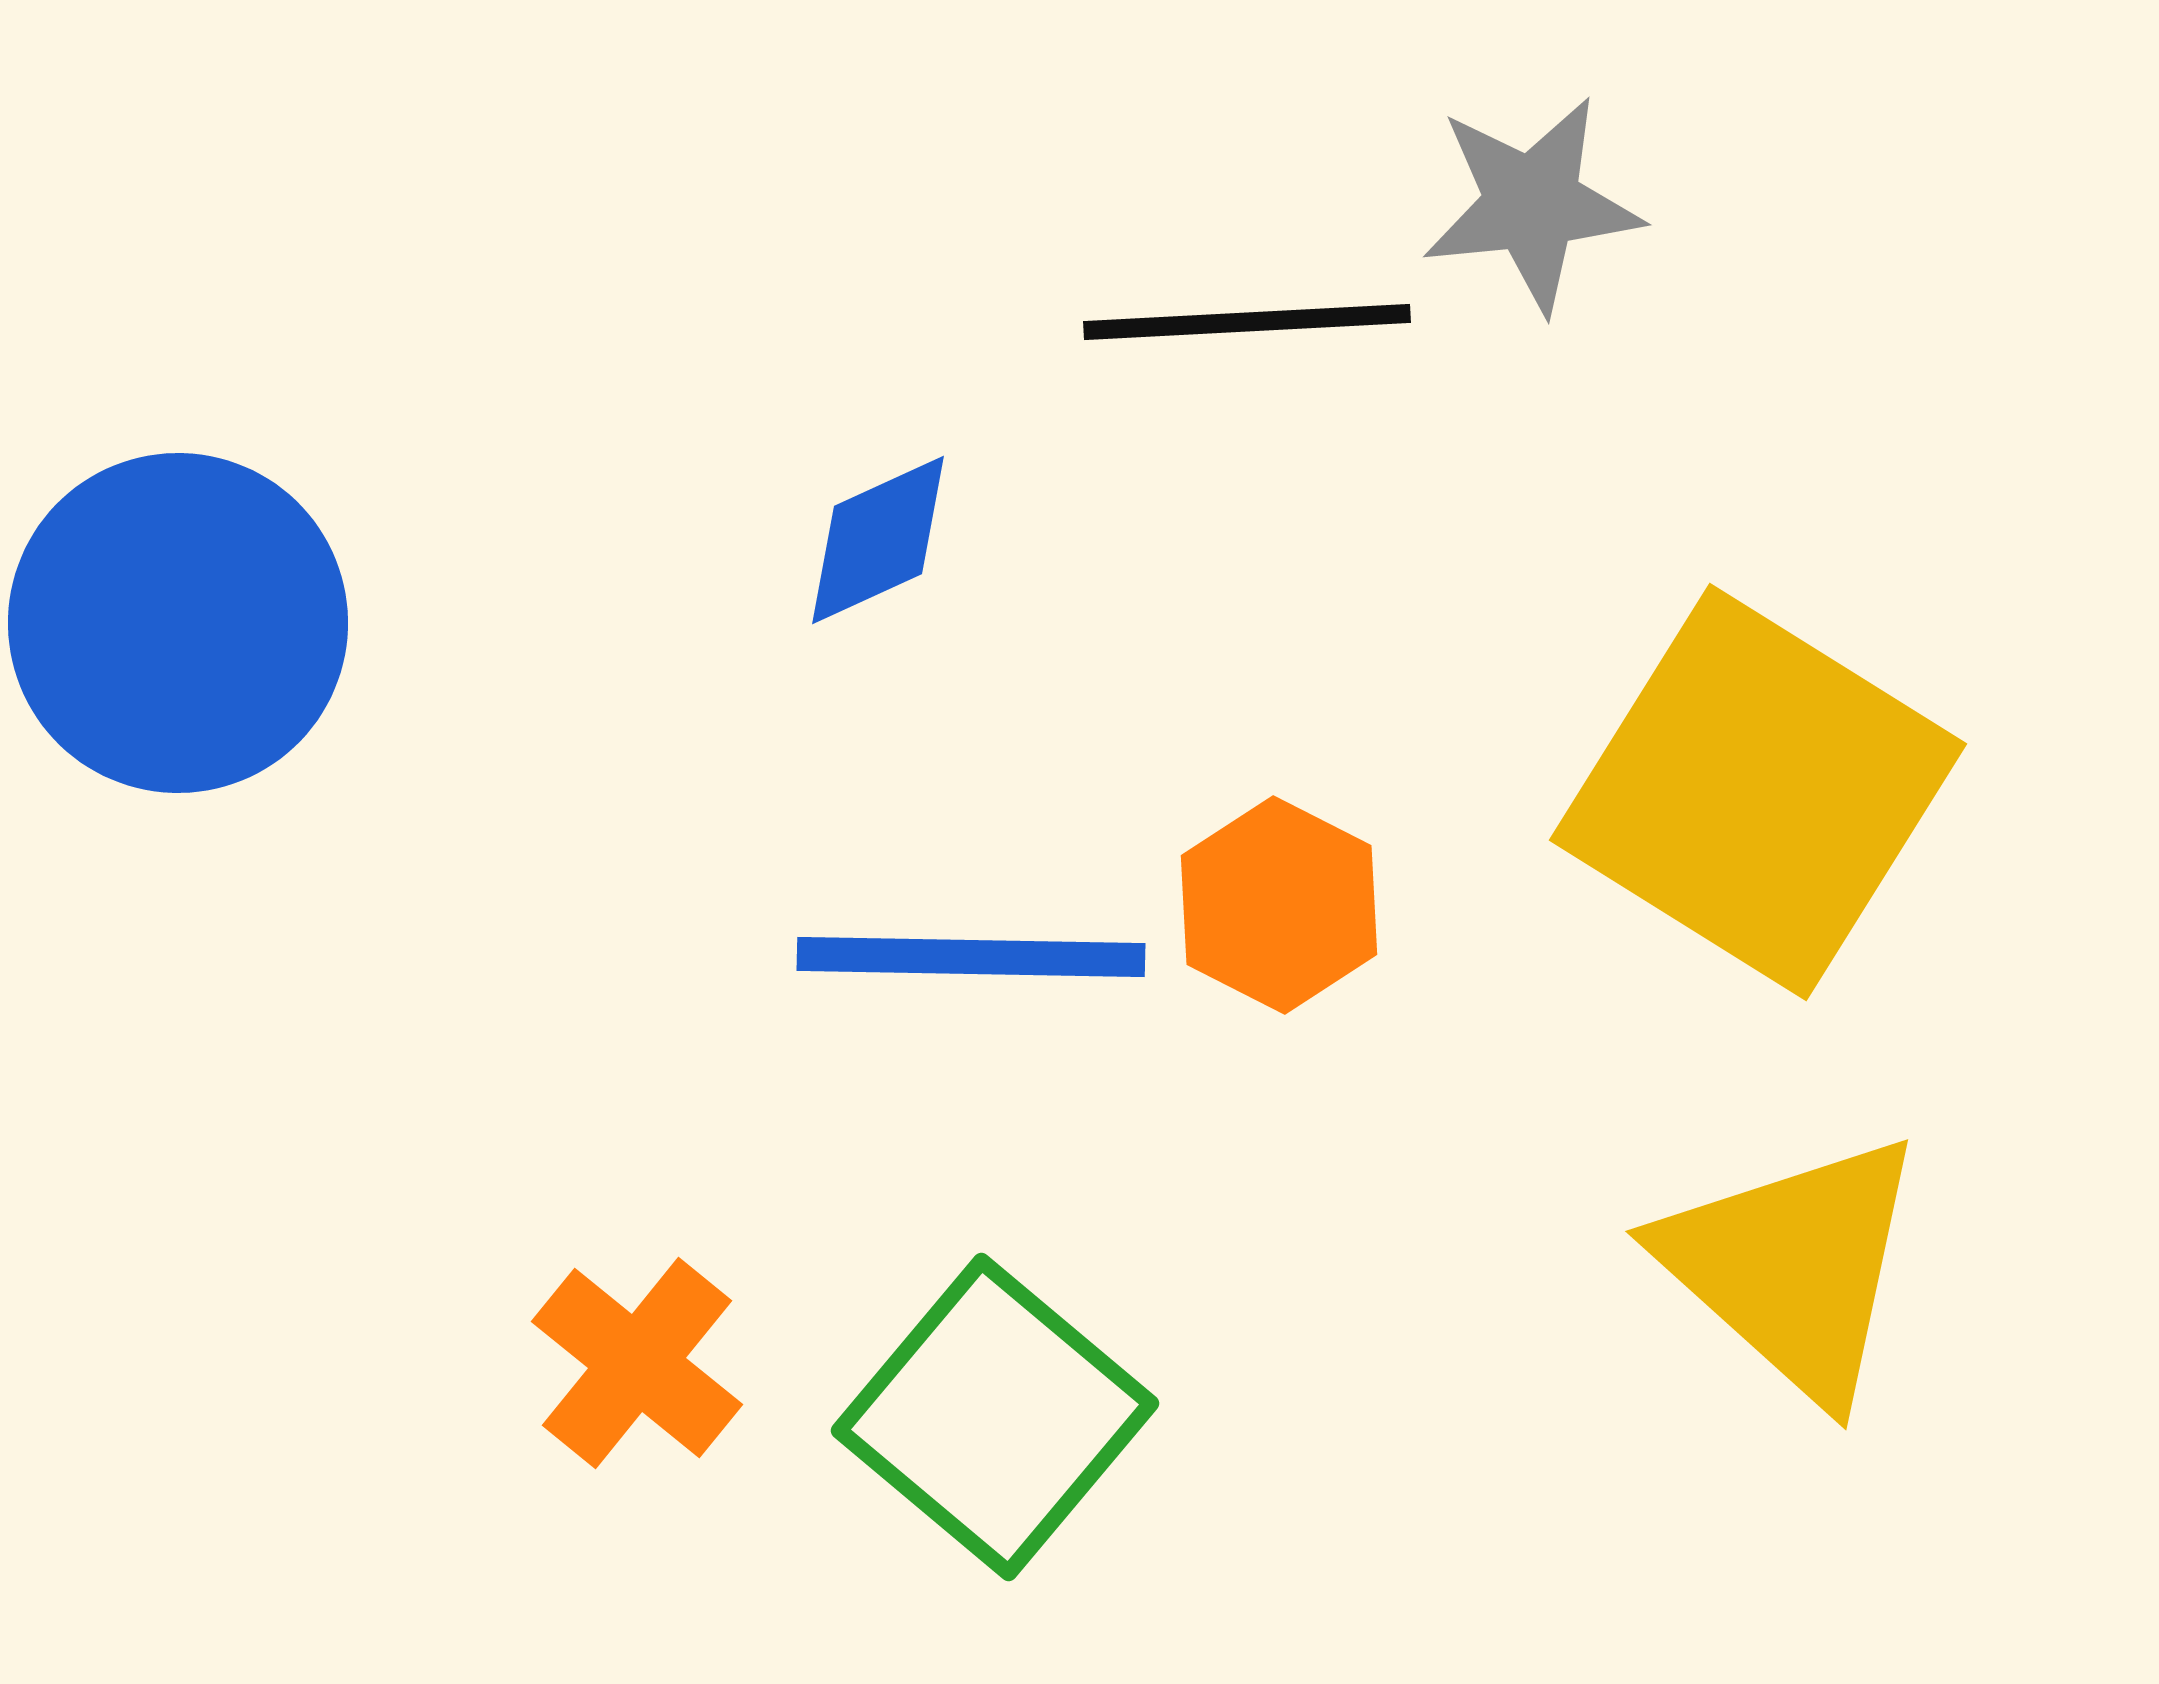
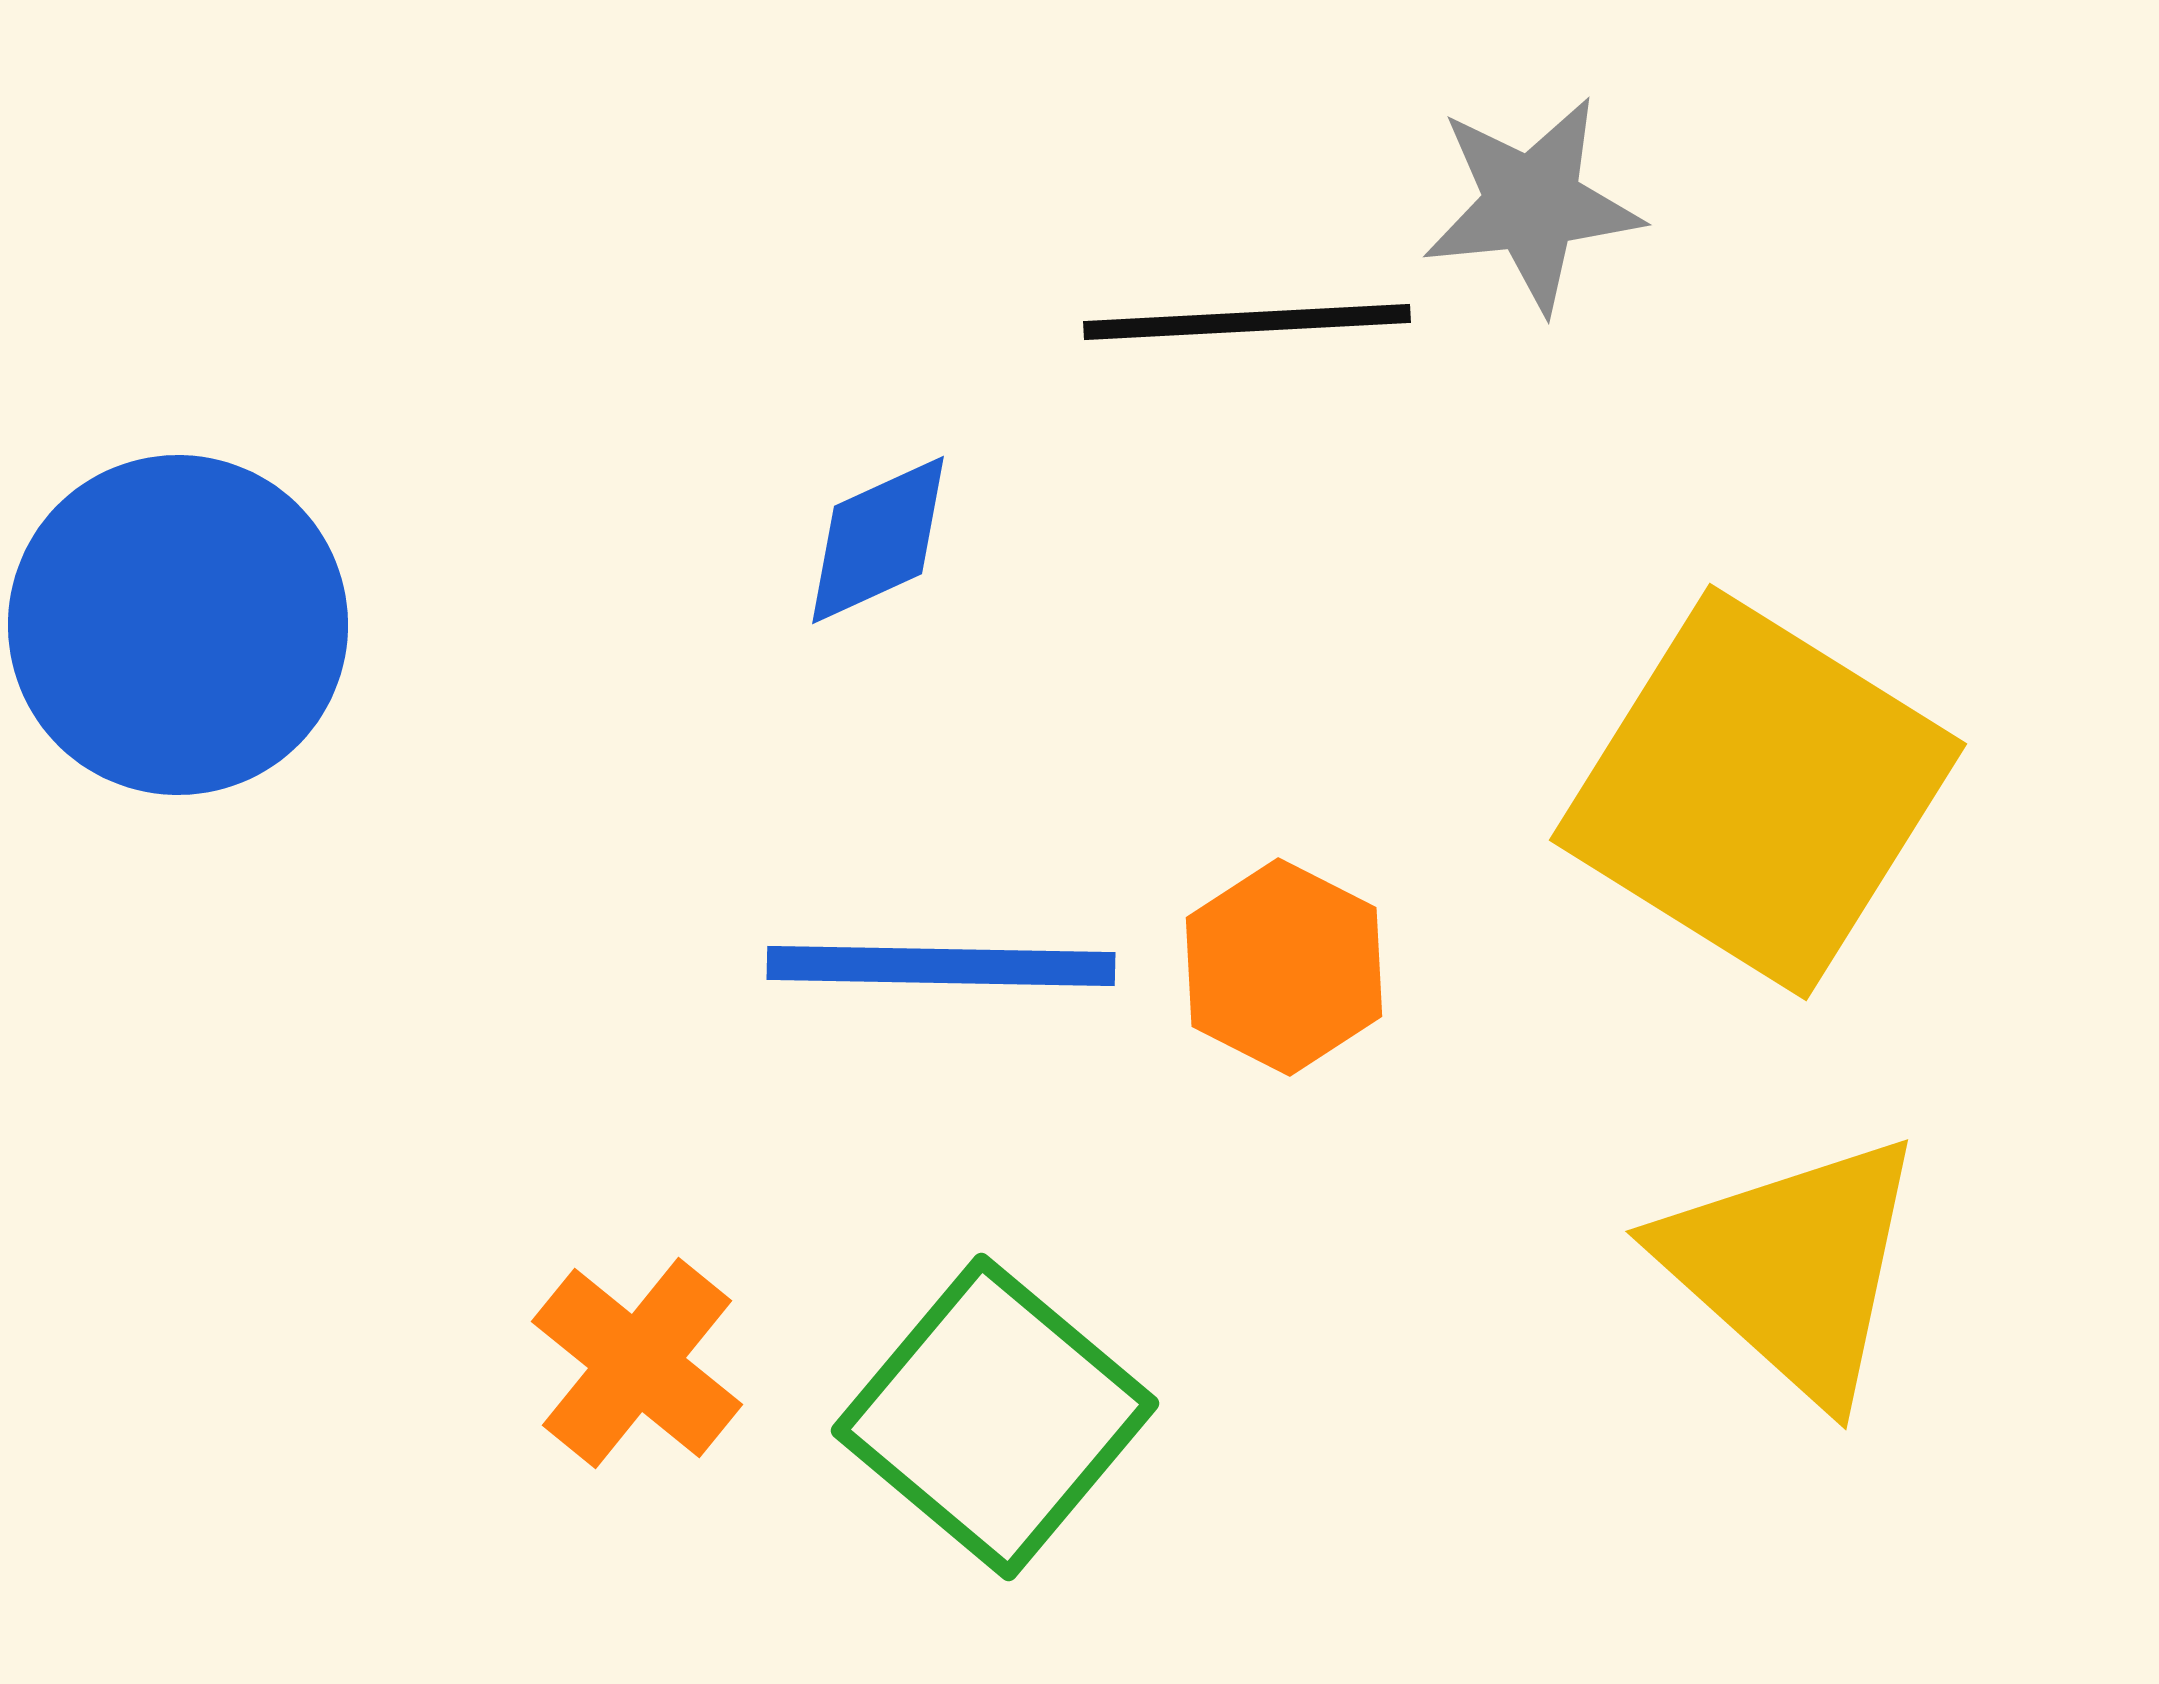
blue circle: moved 2 px down
orange hexagon: moved 5 px right, 62 px down
blue line: moved 30 px left, 9 px down
